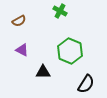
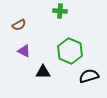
green cross: rotated 24 degrees counterclockwise
brown semicircle: moved 4 px down
purple triangle: moved 2 px right, 1 px down
black semicircle: moved 3 px right, 8 px up; rotated 138 degrees counterclockwise
